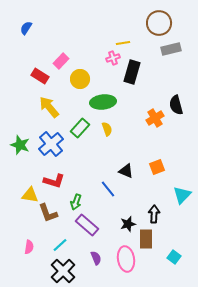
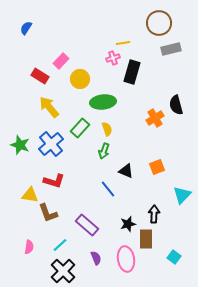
green arrow: moved 28 px right, 51 px up
